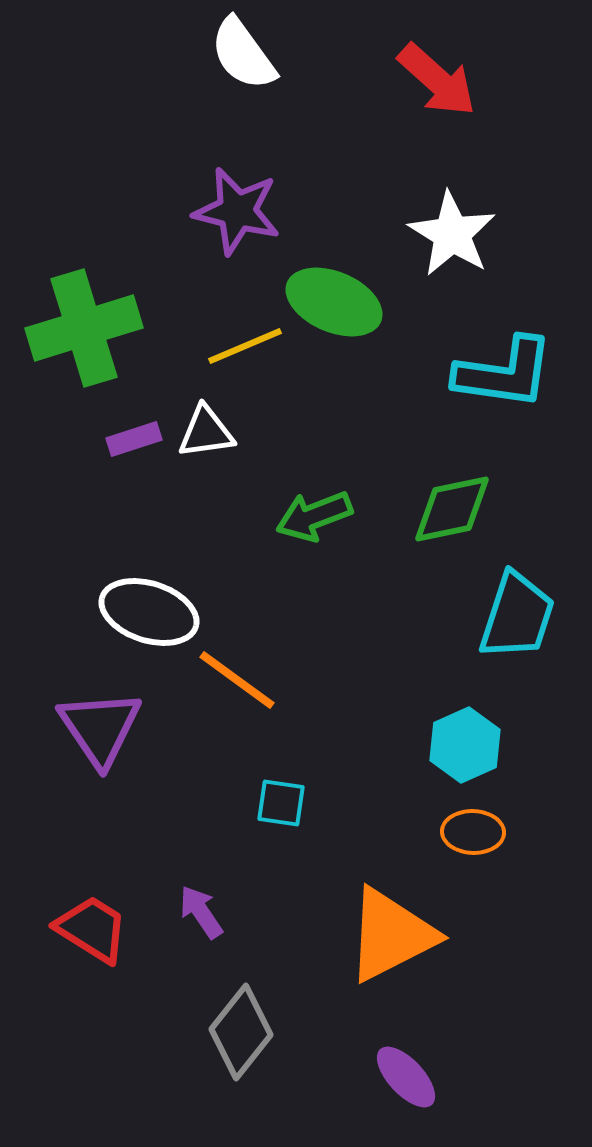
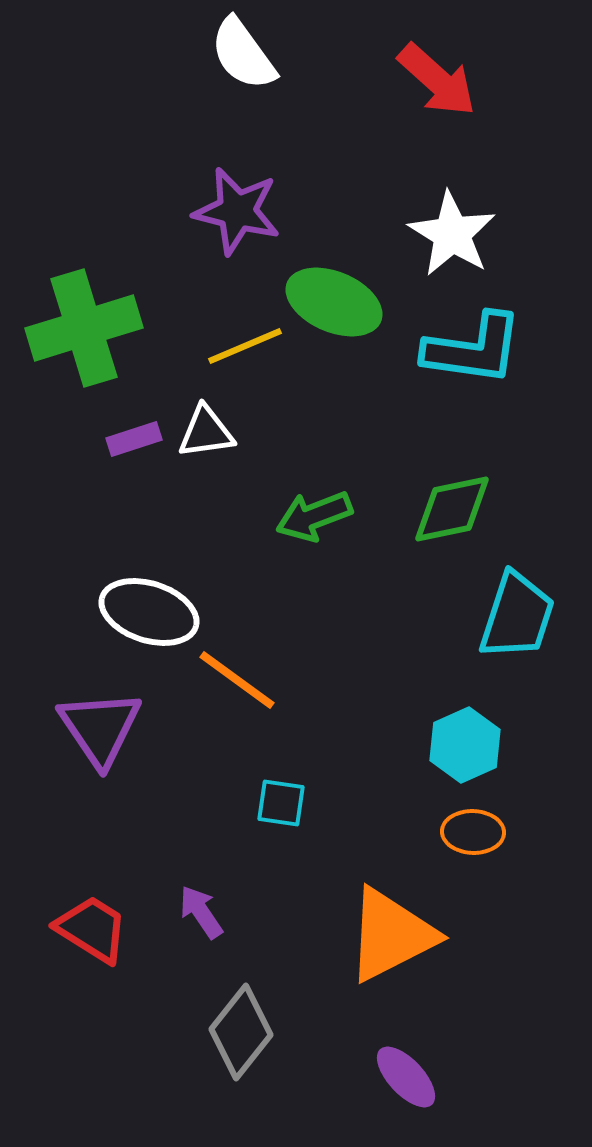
cyan L-shape: moved 31 px left, 24 px up
